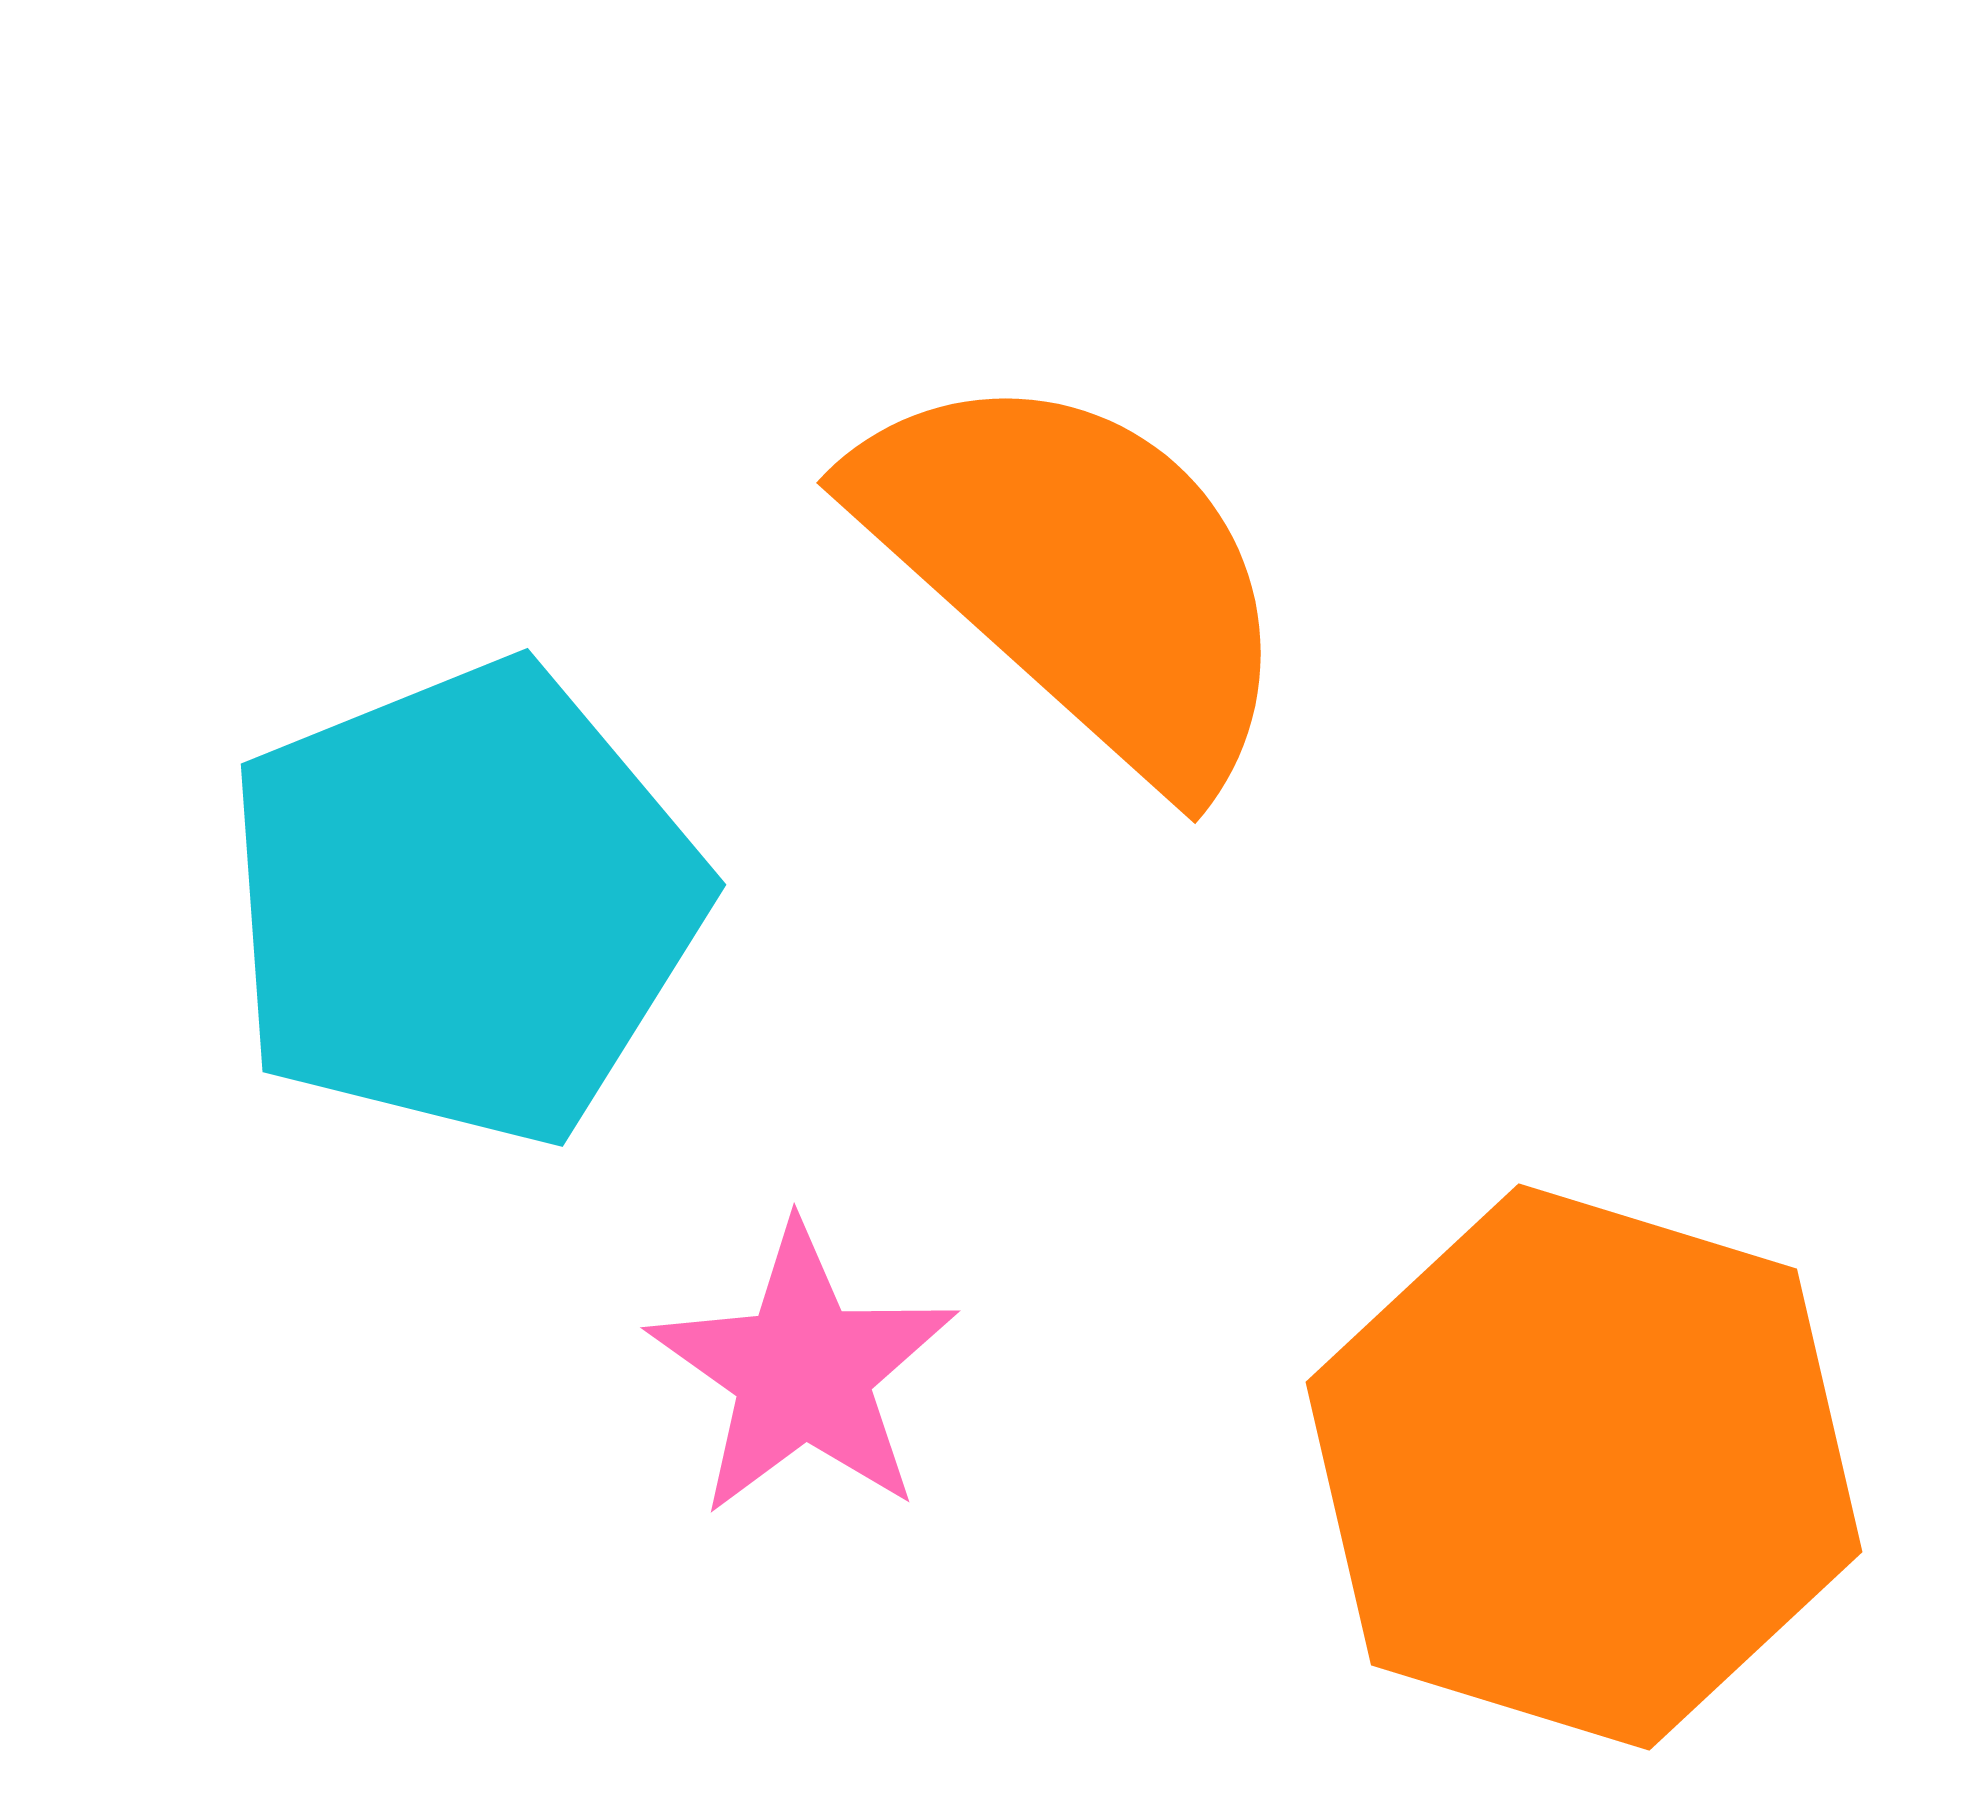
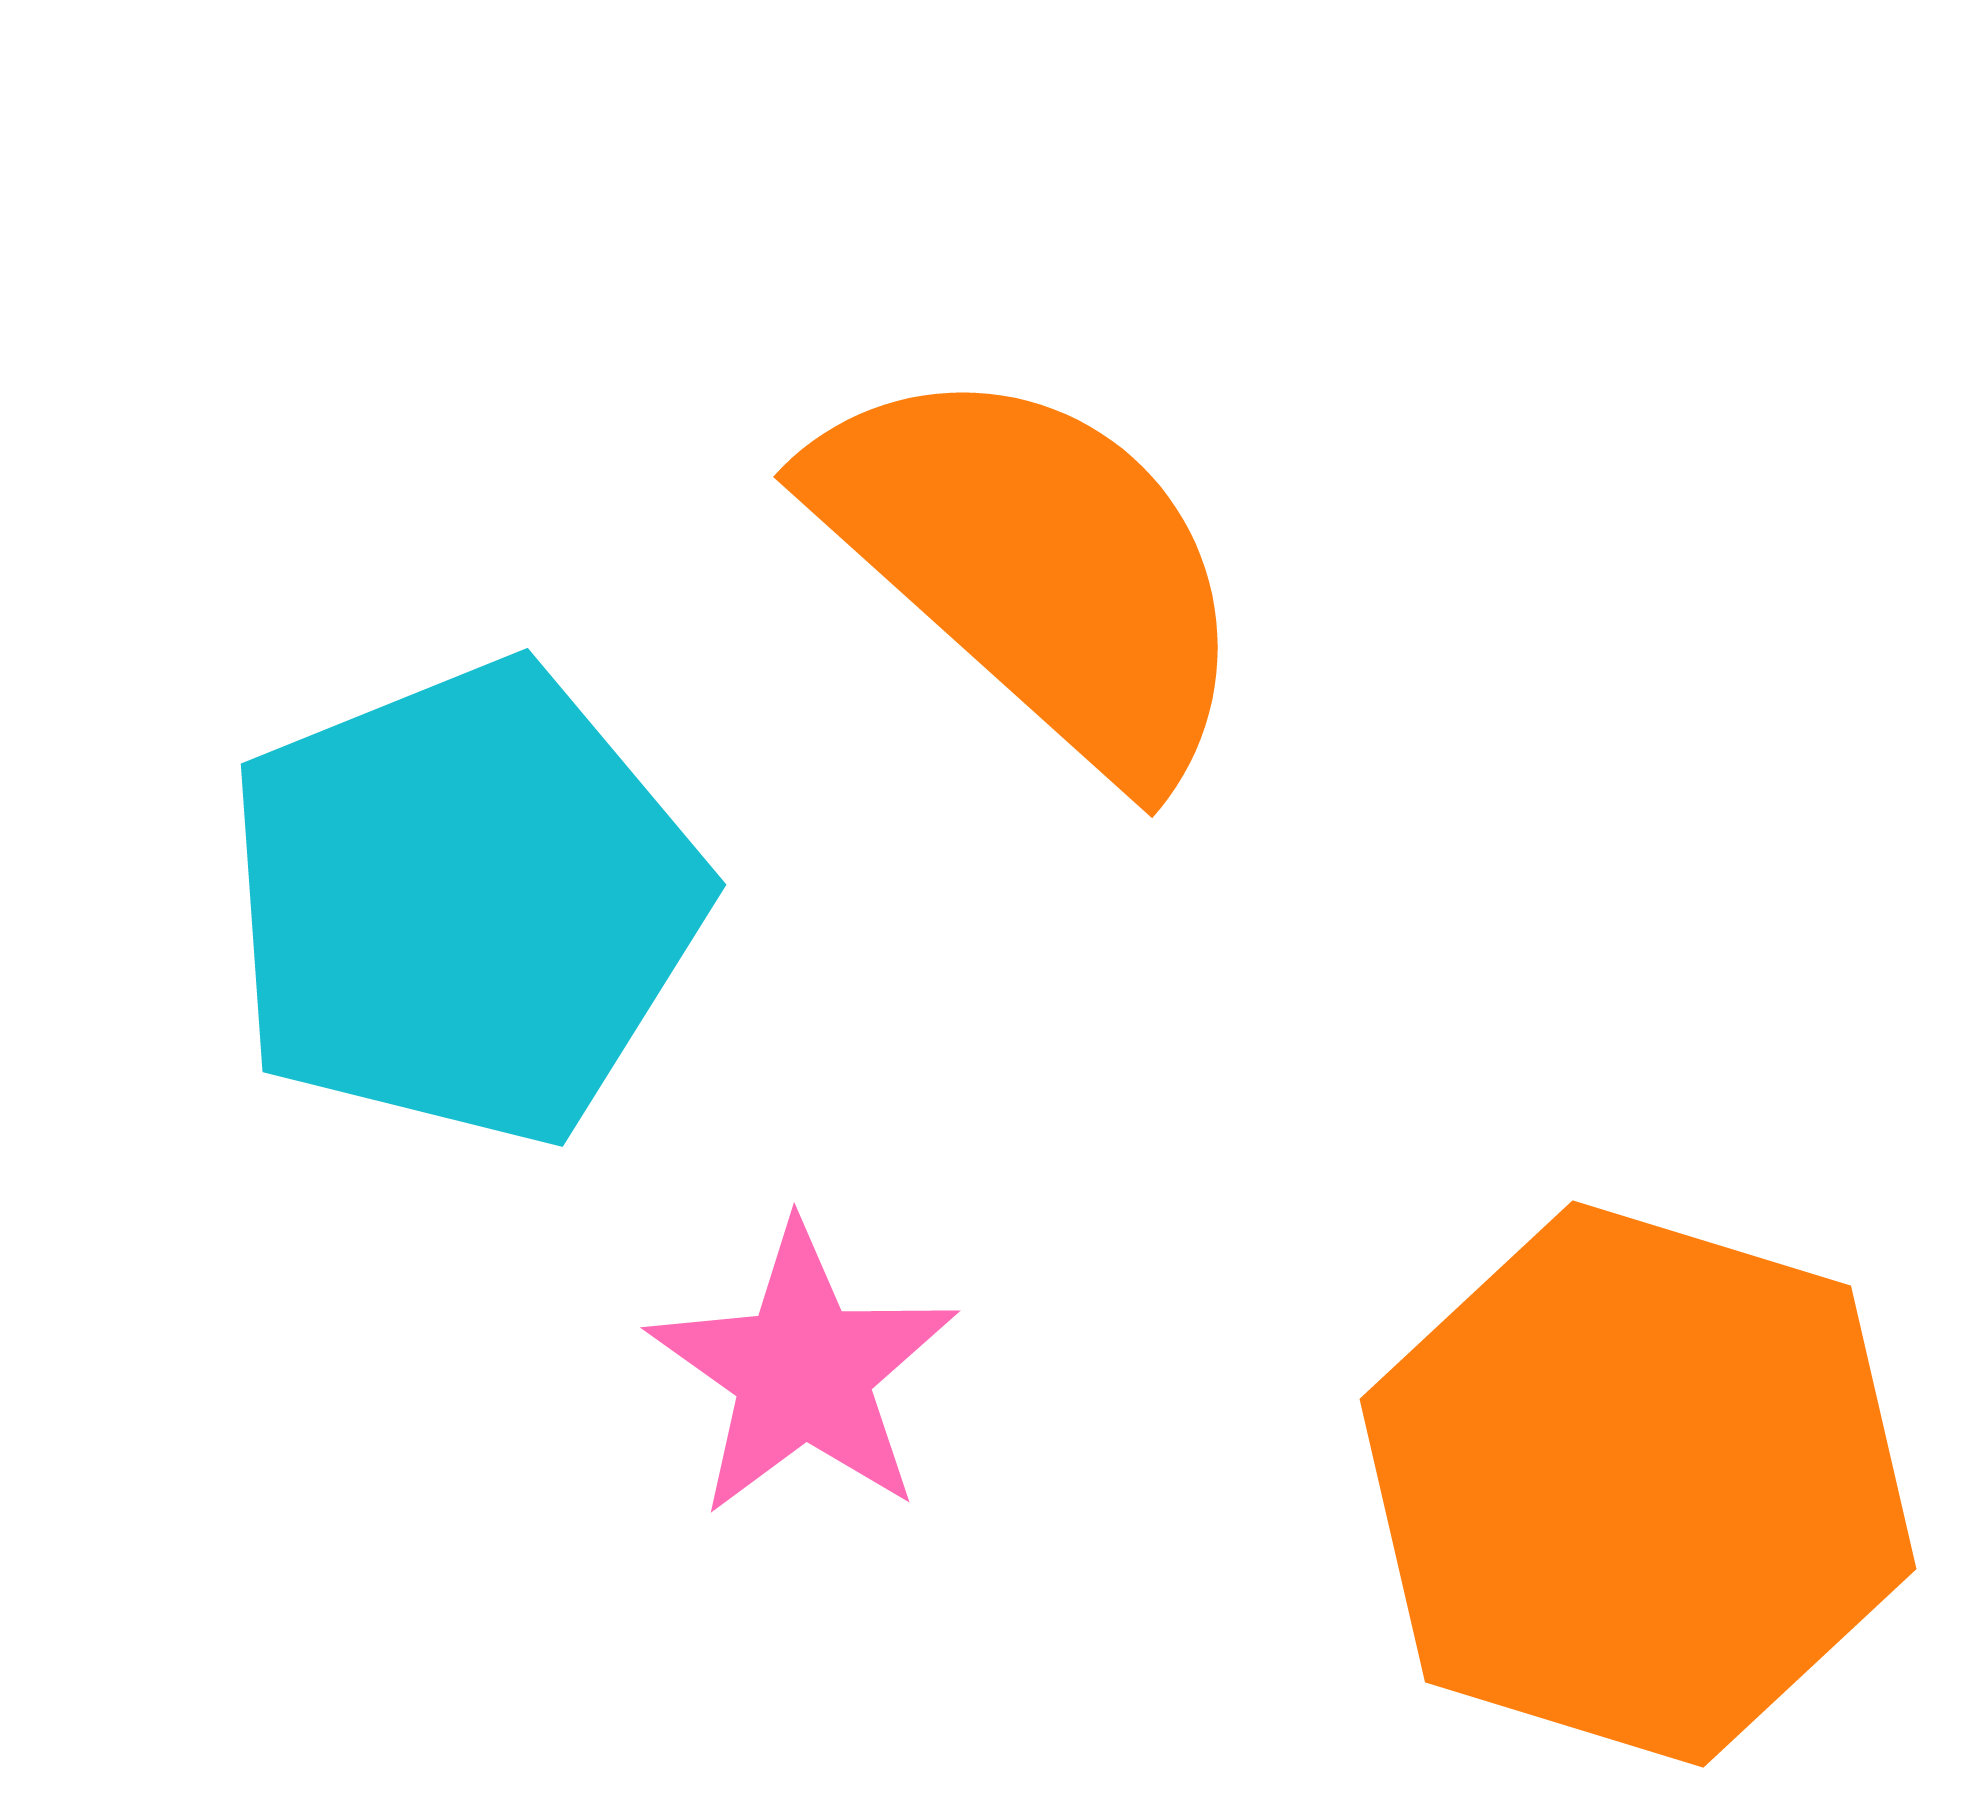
orange semicircle: moved 43 px left, 6 px up
orange hexagon: moved 54 px right, 17 px down
